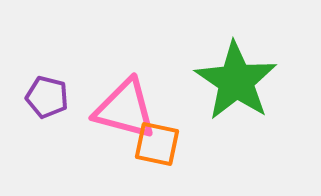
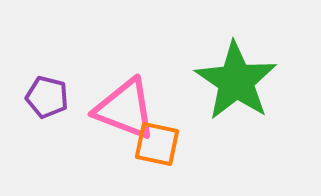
pink triangle: rotated 6 degrees clockwise
